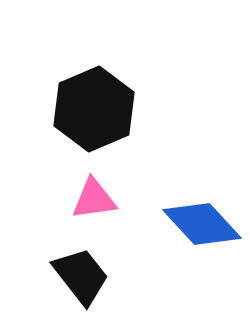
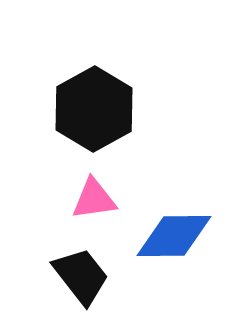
black hexagon: rotated 6 degrees counterclockwise
blue diamond: moved 28 px left, 12 px down; rotated 48 degrees counterclockwise
